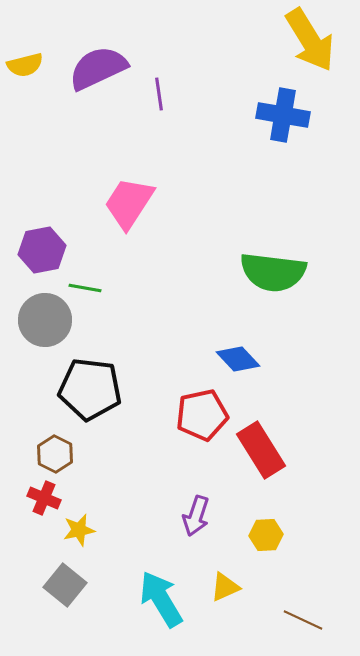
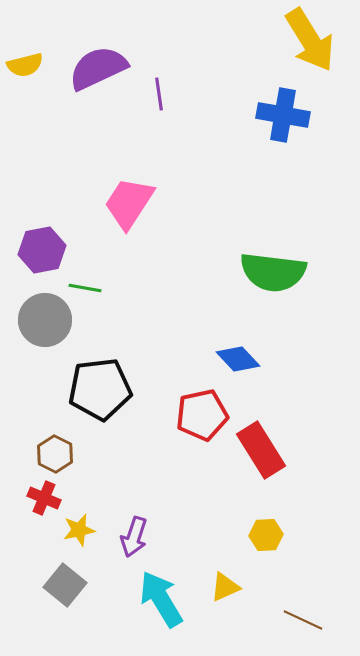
black pentagon: moved 10 px right; rotated 14 degrees counterclockwise
purple arrow: moved 62 px left, 21 px down
